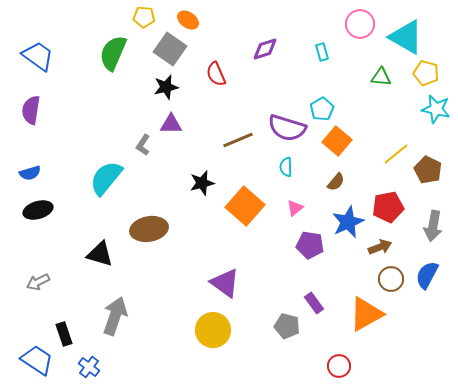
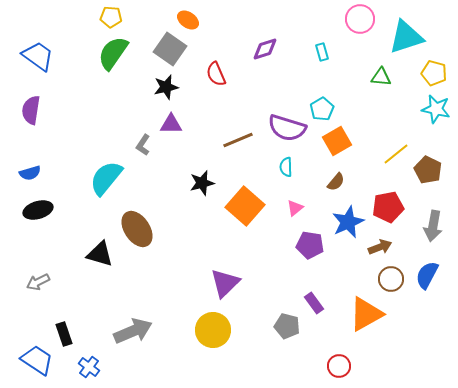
yellow pentagon at (144, 17): moved 33 px left
pink circle at (360, 24): moved 5 px up
cyan triangle at (406, 37): rotated 48 degrees counterclockwise
green semicircle at (113, 53): rotated 12 degrees clockwise
yellow pentagon at (426, 73): moved 8 px right
orange square at (337, 141): rotated 20 degrees clockwise
brown ellipse at (149, 229): moved 12 px left; rotated 66 degrees clockwise
purple triangle at (225, 283): rotated 40 degrees clockwise
gray arrow at (115, 316): moved 18 px right, 15 px down; rotated 48 degrees clockwise
